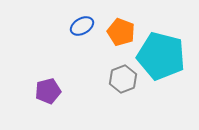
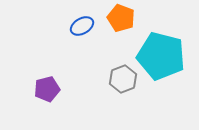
orange pentagon: moved 14 px up
purple pentagon: moved 1 px left, 2 px up
